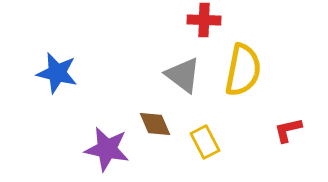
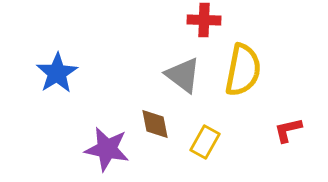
blue star: rotated 27 degrees clockwise
brown diamond: rotated 12 degrees clockwise
yellow rectangle: rotated 56 degrees clockwise
